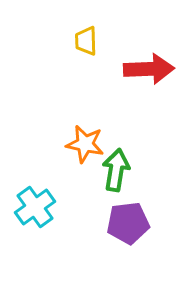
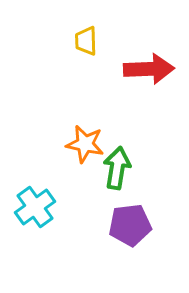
green arrow: moved 1 px right, 2 px up
purple pentagon: moved 2 px right, 2 px down
